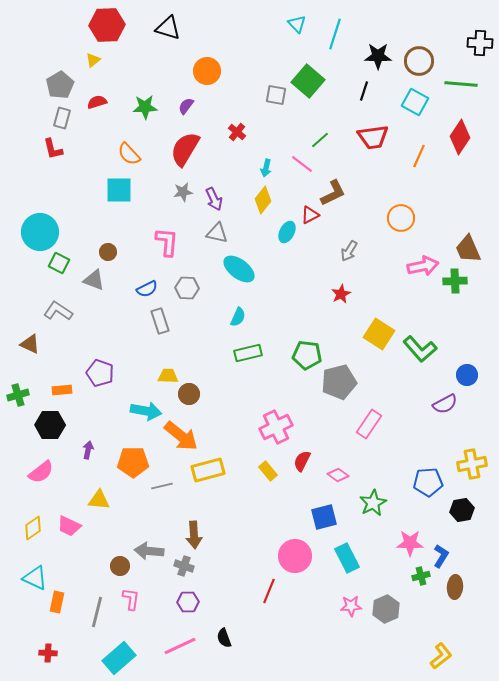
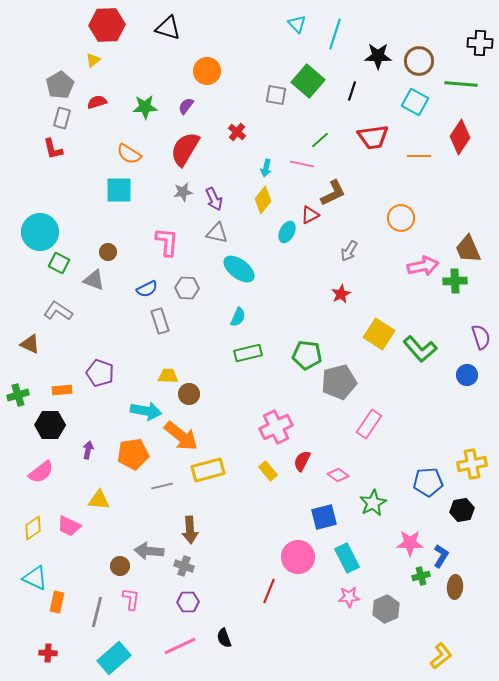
black line at (364, 91): moved 12 px left
orange semicircle at (129, 154): rotated 15 degrees counterclockwise
orange line at (419, 156): rotated 65 degrees clockwise
pink line at (302, 164): rotated 25 degrees counterclockwise
purple semicircle at (445, 404): moved 36 px right, 67 px up; rotated 80 degrees counterclockwise
orange pentagon at (133, 462): moved 8 px up; rotated 8 degrees counterclockwise
brown arrow at (194, 535): moved 4 px left, 5 px up
pink circle at (295, 556): moved 3 px right, 1 px down
pink star at (351, 606): moved 2 px left, 9 px up
cyan rectangle at (119, 658): moved 5 px left
